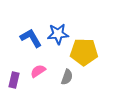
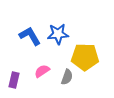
blue L-shape: moved 1 px left, 2 px up
yellow pentagon: moved 1 px right, 5 px down
pink semicircle: moved 4 px right
